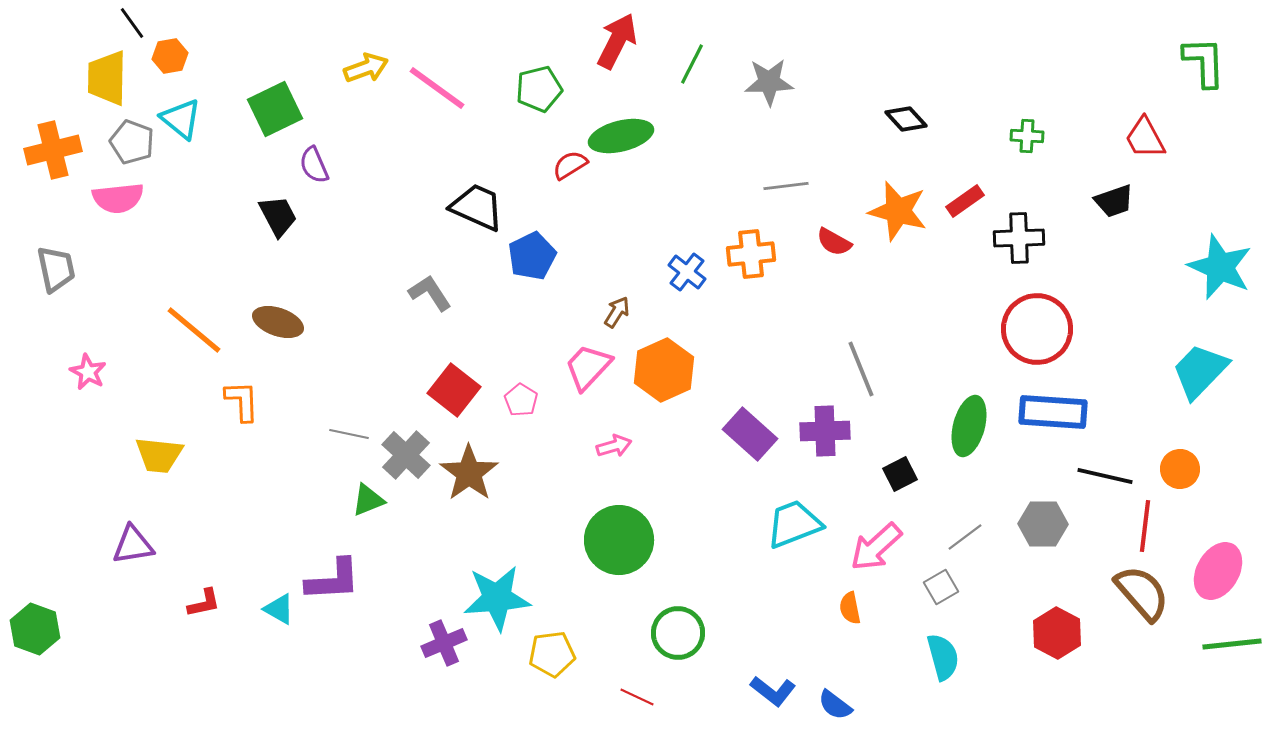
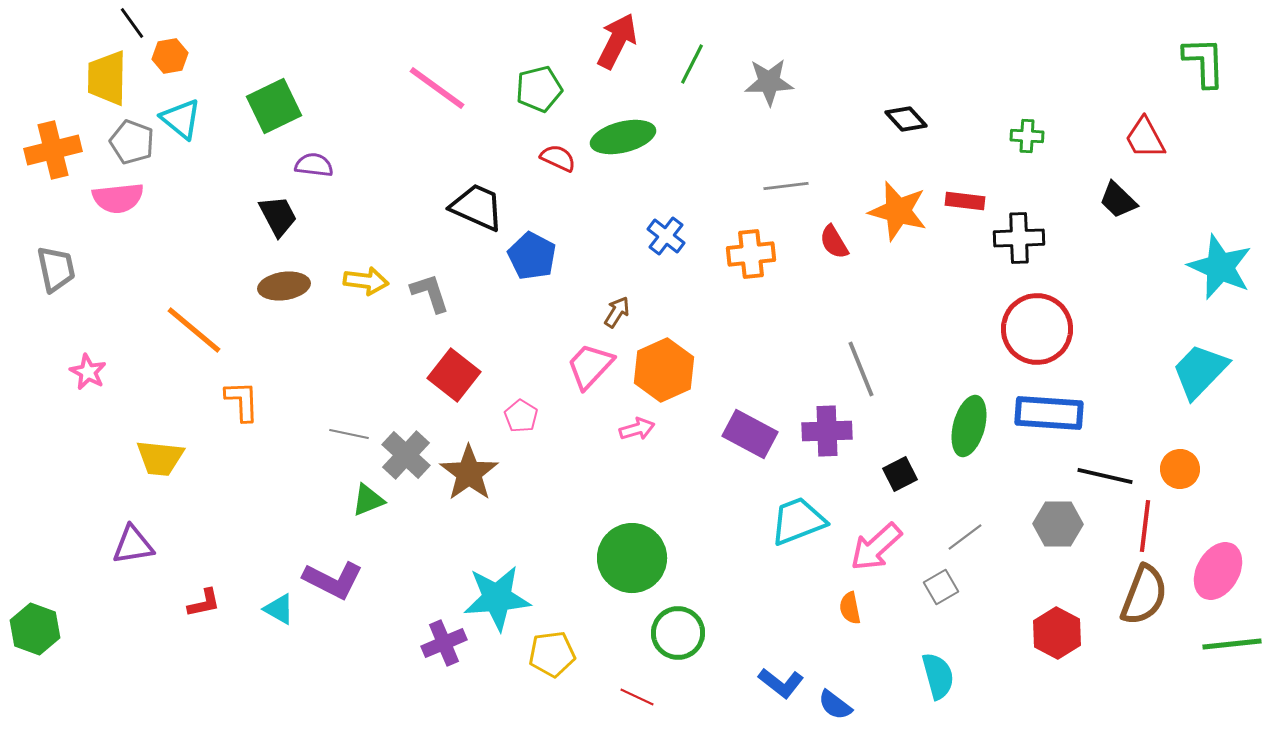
yellow arrow at (366, 68): moved 213 px down; rotated 27 degrees clockwise
green square at (275, 109): moved 1 px left, 3 px up
green ellipse at (621, 136): moved 2 px right, 1 px down
purple semicircle at (314, 165): rotated 120 degrees clockwise
red semicircle at (570, 165): moved 12 px left, 7 px up; rotated 57 degrees clockwise
red rectangle at (965, 201): rotated 42 degrees clockwise
black trapezoid at (1114, 201): moved 4 px right, 1 px up; rotated 63 degrees clockwise
red semicircle at (834, 242): rotated 30 degrees clockwise
blue pentagon at (532, 256): rotated 18 degrees counterclockwise
blue cross at (687, 272): moved 21 px left, 36 px up
gray L-shape at (430, 293): rotated 15 degrees clockwise
brown ellipse at (278, 322): moved 6 px right, 36 px up; rotated 27 degrees counterclockwise
pink trapezoid at (588, 367): moved 2 px right, 1 px up
red square at (454, 390): moved 15 px up
pink pentagon at (521, 400): moved 16 px down
blue rectangle at (1053, 412): moved 4 px left, 1 px down
purple cross at (825, 431): moved 2 px right
purple rectangle at (750, 434): rotated 14 degrees counterclockwise
pink arrow at (614, 446): moved 23 px right, 17 px up
yellow trapezoid at (159, 455): moved 1 px right, 3 px down
cyan trapezoid at (794, 524): moved 4 px right, 3 px up
gray hexagon at (1043, 524): moved 15 px right
green circle at (619, 540): moved 13 px right, 18 px down
purple L-shape at (333, 580): rotated 30 degrees clockwise
brown semicircle at (1142, 593): moved 2 px right, 2 px down; rotated 62 degrees clockwise
cyan semicircle at (943, 657): moved 5 px left, 19 px down
blue L-shape at (773, 691): moved 8 px right, 8 px up
